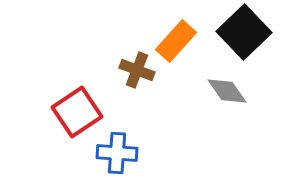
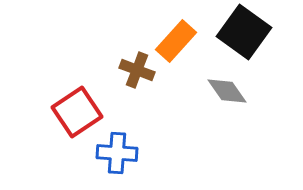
black square: rotated 10 degrees counterclockwise
